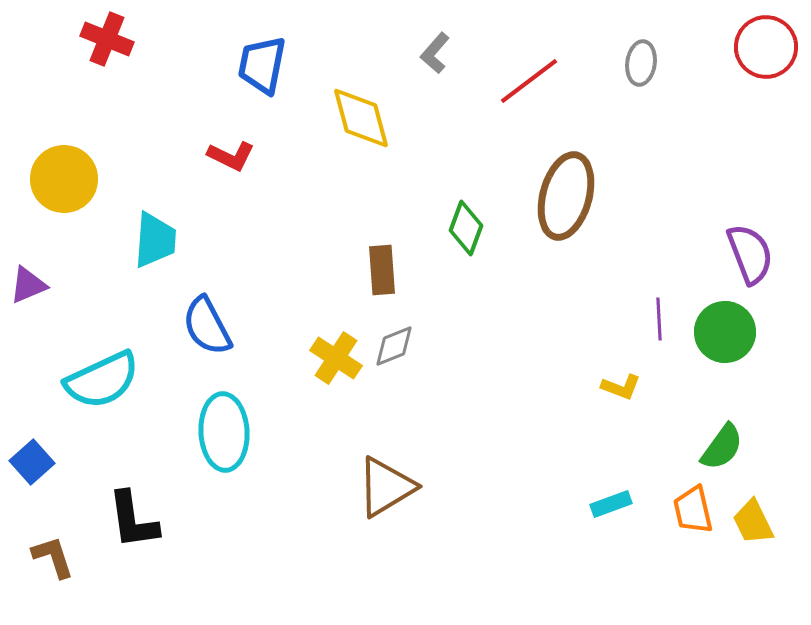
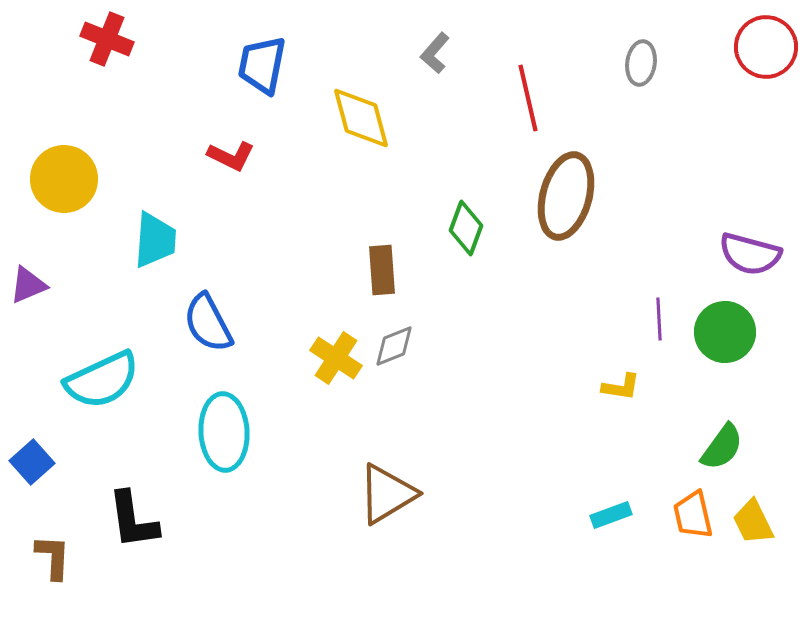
red line: moved 1 px left, 17 px down; rotated 66 degrees counterclockwise
purple semicircle: rotated 126 degrees clockwise
blue semicircle: moved 1 px right, 3 px up
yellow L-shape: rotated 12 degrees counterclockwise
brown triangle: moved 1 px right, 7 px down
cyan rectangle: moved 11 px down
orange trapezoid: moved 5 px down
brown L-shape: rotated 21 degrees clockwise
